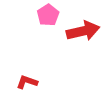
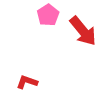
red arrow: rotated 64 degrees clockwise
